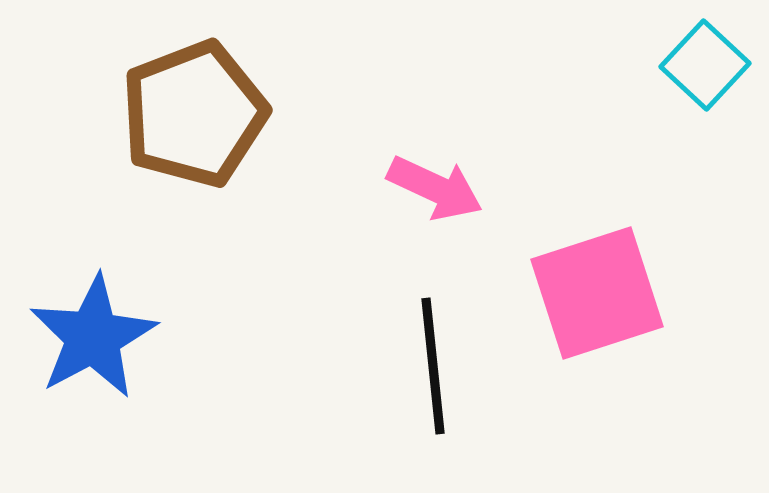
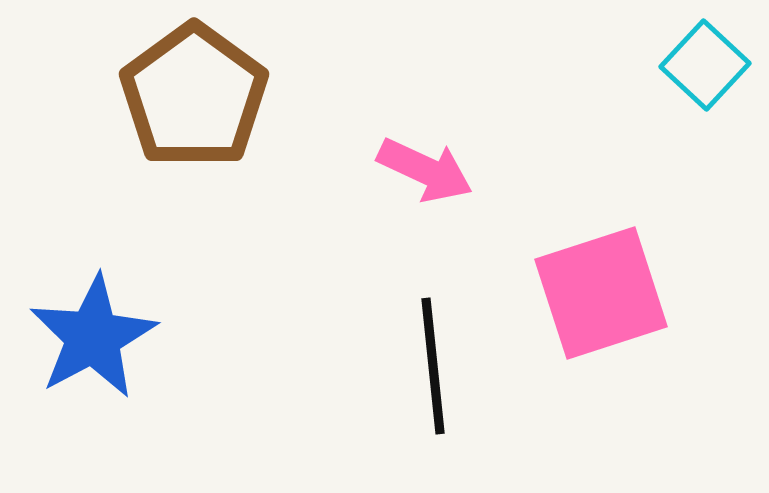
brown pentagon: moved 18 px up; rotated 15 degrees counterclockwise
pink arrow: moved 10 px left, 18 px up
pink square: moved 4 px right
